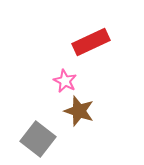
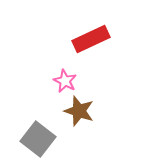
red rectangle: moved 3 px up
